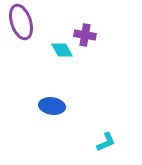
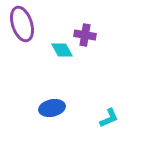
purple ellipse: moved 1 px right, 2 px down
blue ellipse: moved 2 px down; rotated 20 degrees counterclockwise
cyan L-shape: moved 3 px right, 24 px up
